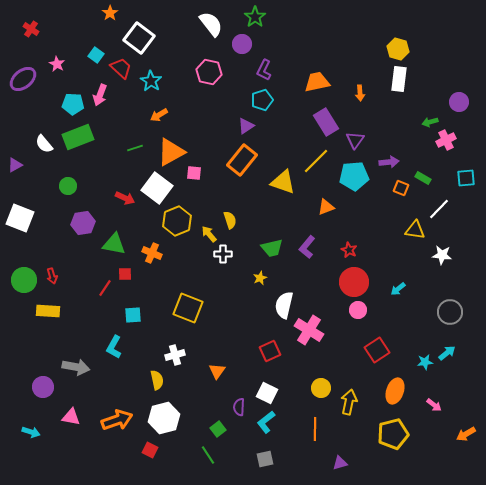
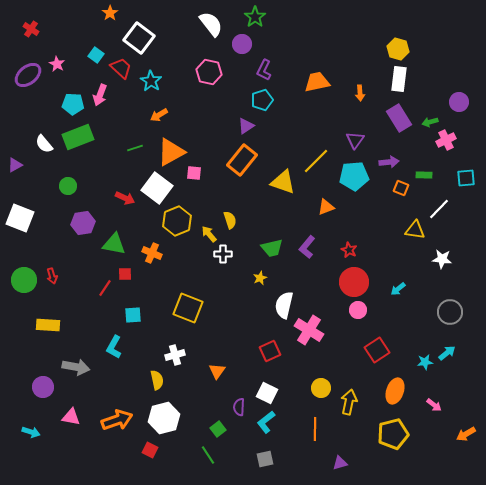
purple ellipse at (23, 79): moved 5 px right, 4 px up
purple rectangle at (326, 122): moved 73 px right, 4 px up
green rectangle at (423, 178): moved 1 px right, 3 px up; rotated 28 degrees counterclockwise
white star at (442, 255): moved 4 px down
yellow rectangle at (48, 311): moved 14 px down
